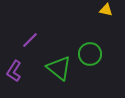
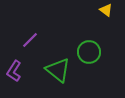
yellow triangle: rotated 24 degrees clockwise
green circle: moved 1 px left, 2 px up
green triangle: moved 1 px left, 2 px down
